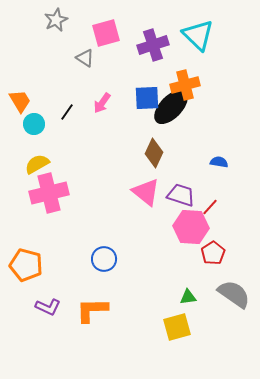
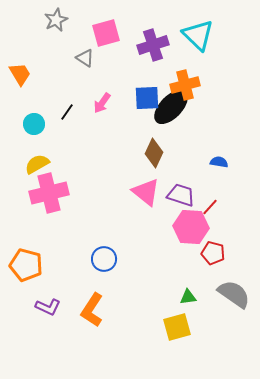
orange trapezoid: moved 27 px up
red pentagon: rotated 25 degrees counterclockwise
orange L-shape: rotated 56 degrees counterclockwise
